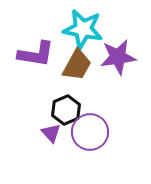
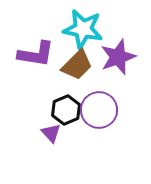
purple star: rotated 12 degrees counterclockwise
brown trapezoid: rotated 16 degrees clockwise
purple circle: moved 9 px right, 22 px up
